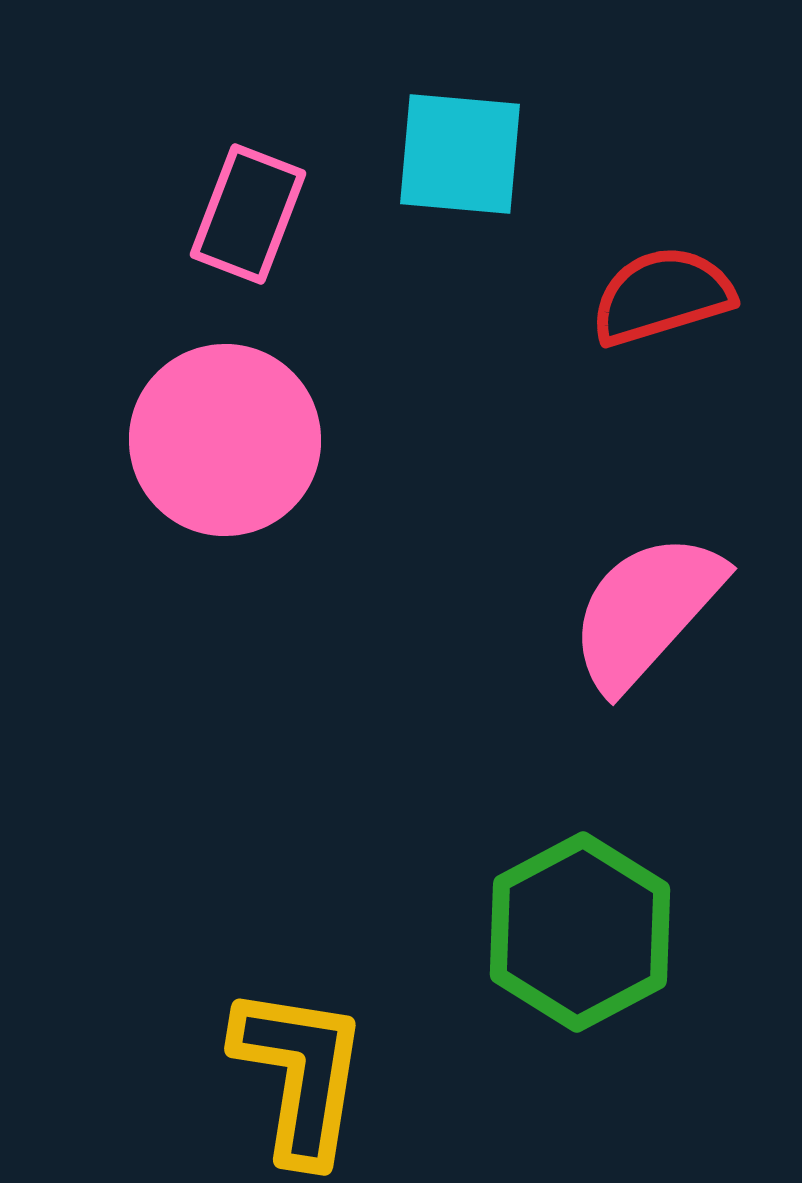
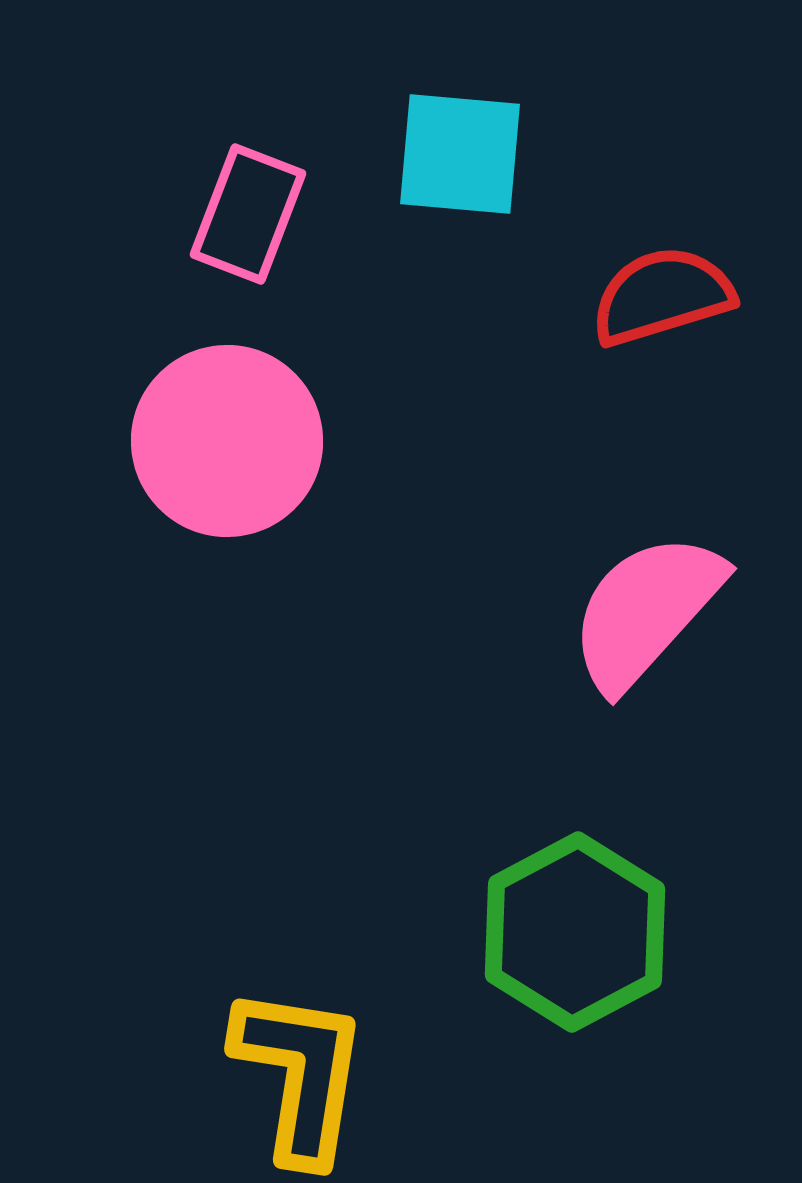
pink circle: moved 2 px right, 1 px down
green hexagon: moved 5 px left
